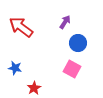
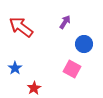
blue circle: moved 6 px right, 1 px down
blue star: rotated 24 degrees clockwise
